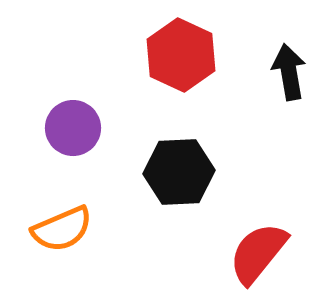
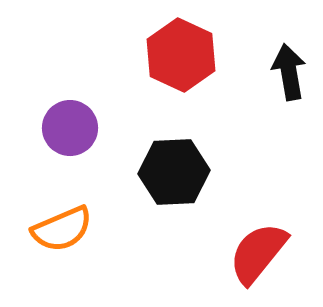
purple circle: moved 3 px left
black hexagon: moved 5 px left
